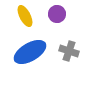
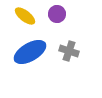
yellow ellipse: rotated 25 degrees counterclockwise
